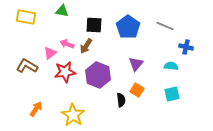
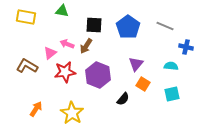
orange square: moved 6 px right, 6 px up
black semicircle: moved 2 px right, 1 px up; rotated 48 degrees clockwise
yellow star: moved 1 px left, 2 px up
